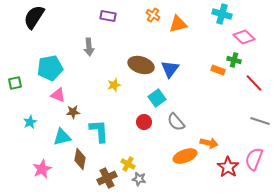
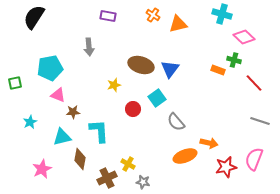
red circle: moved 11 px left, 13 px up
red star: moved 2 px left; rotated 25 degrees clockwise
gray star: moved 4 px right, 3 px down
